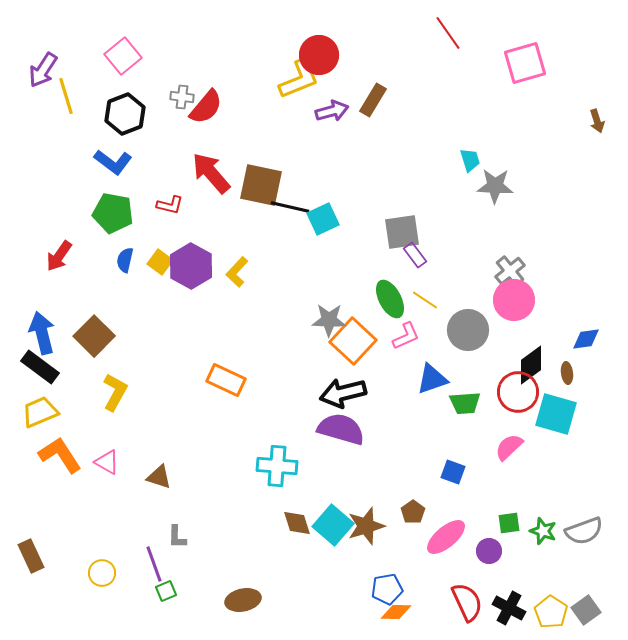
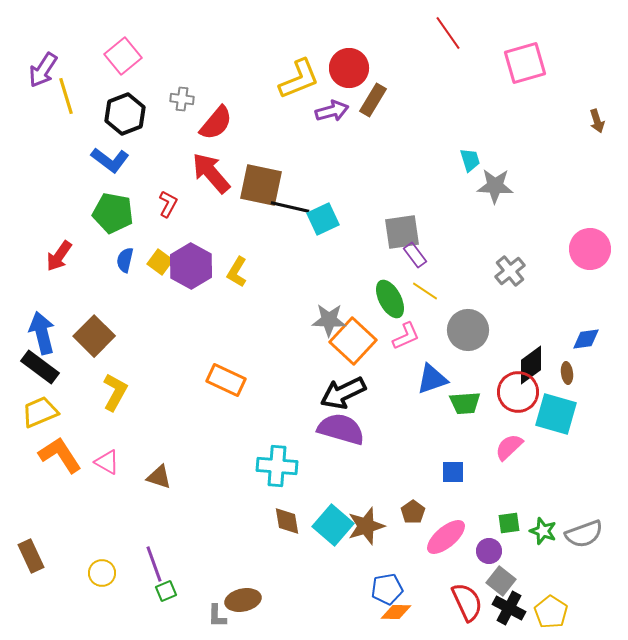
red circle at (319, 55): moved 30 px right, 13 px down
gray cross at (182, 97): moved 2 px down
red semicircle at (206, 107): moved 10 px right, 16 px down
blue L-shape at (113, 162): moved 3 px left, 2 px up
red L-shape at (170, 205): moved 2 px left, 1 px up; rotated 76 degrees counterclockwise
yellow L-shape at (237, 272): rotated 12 degrees counterclockwise
yellow line at (425, 300): moved 9 px up
pink circle at (514, 300): moved 76 px right, 51 px up
black arrow at (343, 393): rotated 12 degrees counterclockwise
blue square at (453, 472): rotated 20 degrees counterclockwise
brown diamond at (297, 523): moved 10 px left, 2 px up; rotated 8 degrees clockwise
gray semicircle at (584, 531): moved 3 px down
gray L-shape at (177, 537): moved 40 px right, 79 px down
gray square at (586, 610): moved 85 px left, 29 px up; rotated 16 degrees counterclockwise
